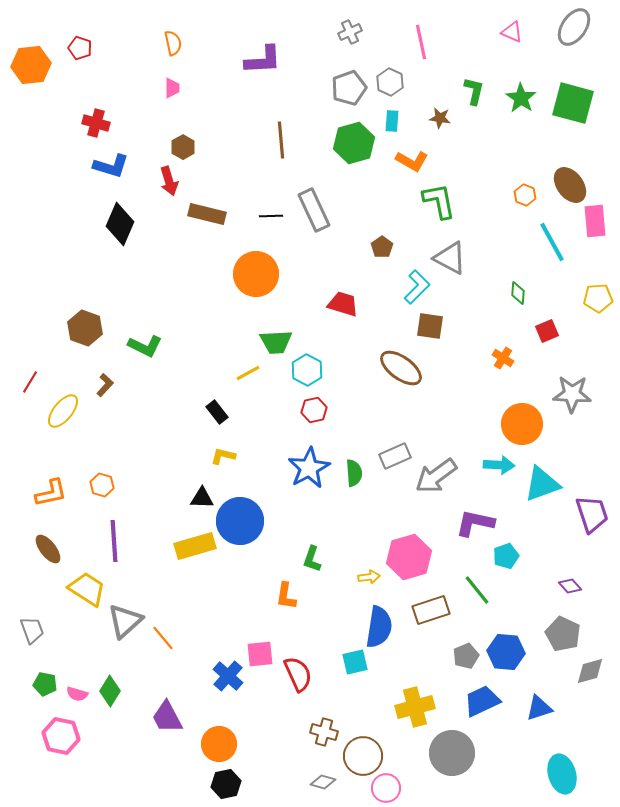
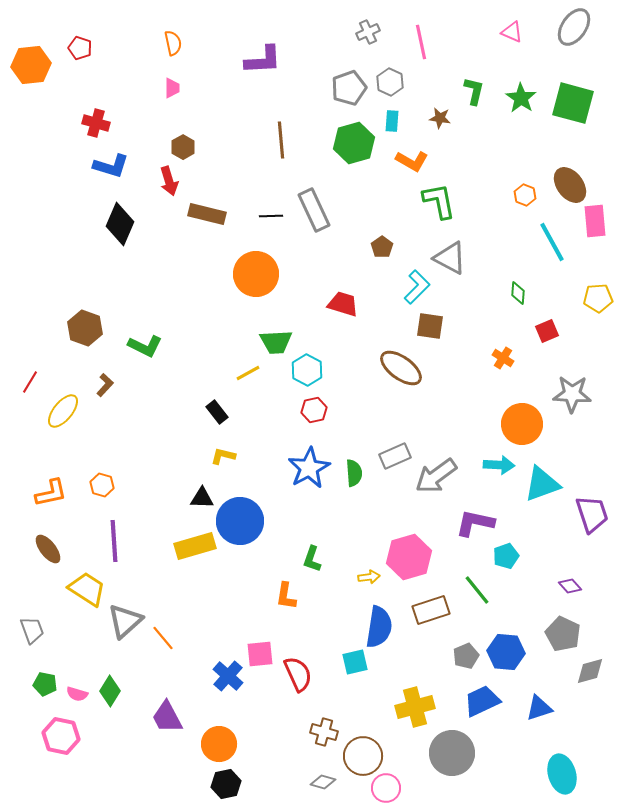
gray cross at (350, 32): moved 18 px right
